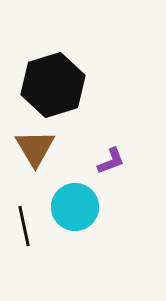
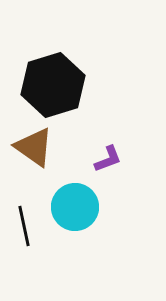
brown triangle: moved 1 px left, 1 px up; rotated 24 degrees counterclockwise
purple L-shape: moved 3 px left, 2 px up
